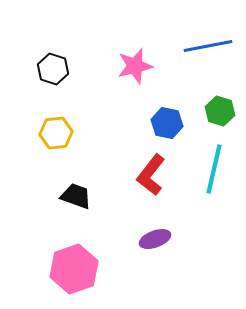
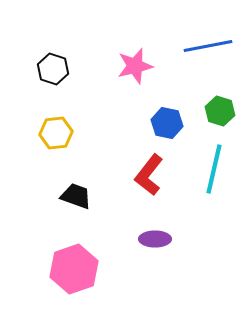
red L-shape: moved 2 px left
purple ellipse: rotated 20 degrees clockwise
